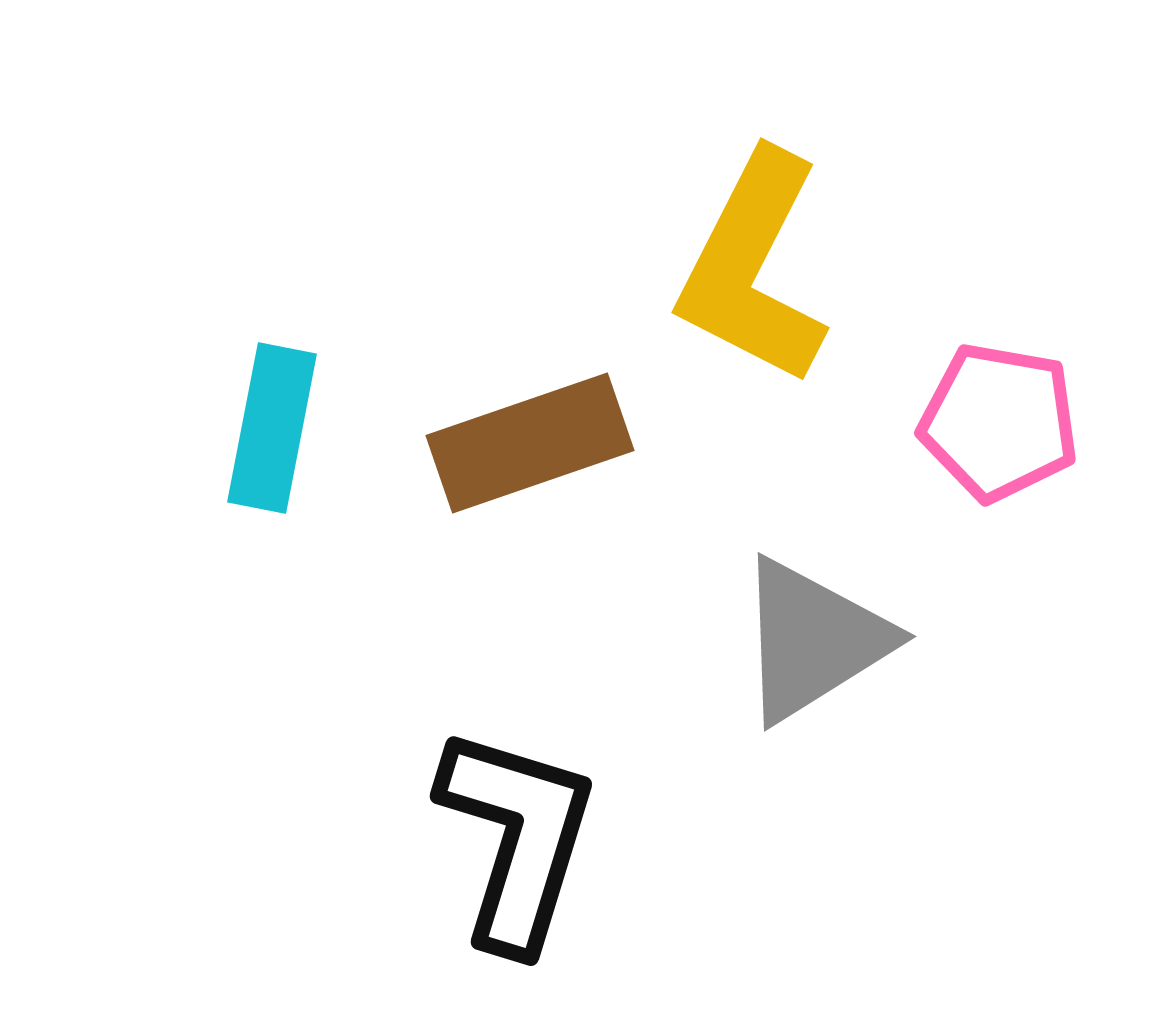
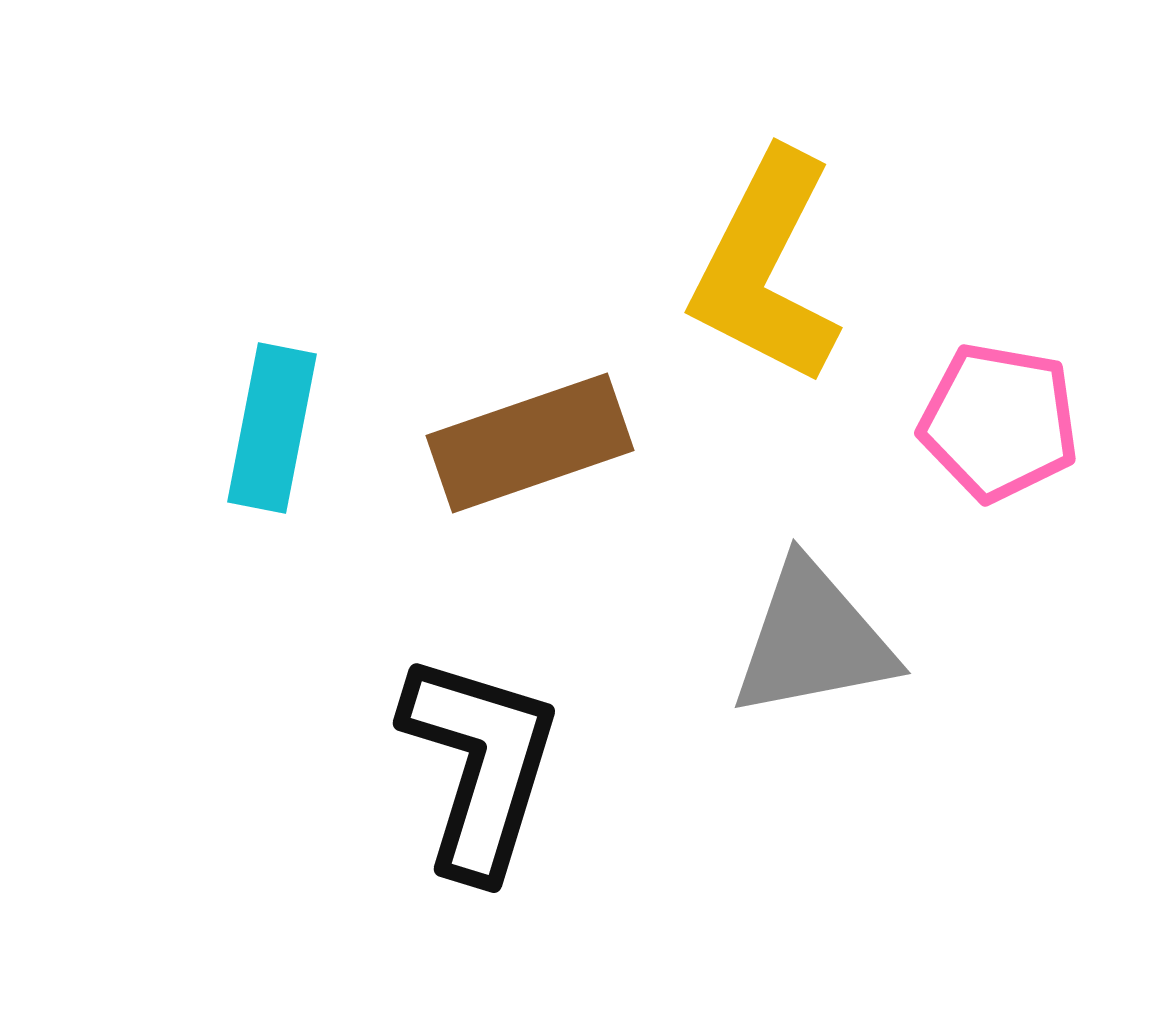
yellow L-shape: moved 13 px right
gray triangle: rotated 21 degrees clockwise
black L-shape: moved 37 px left, 73 px up
